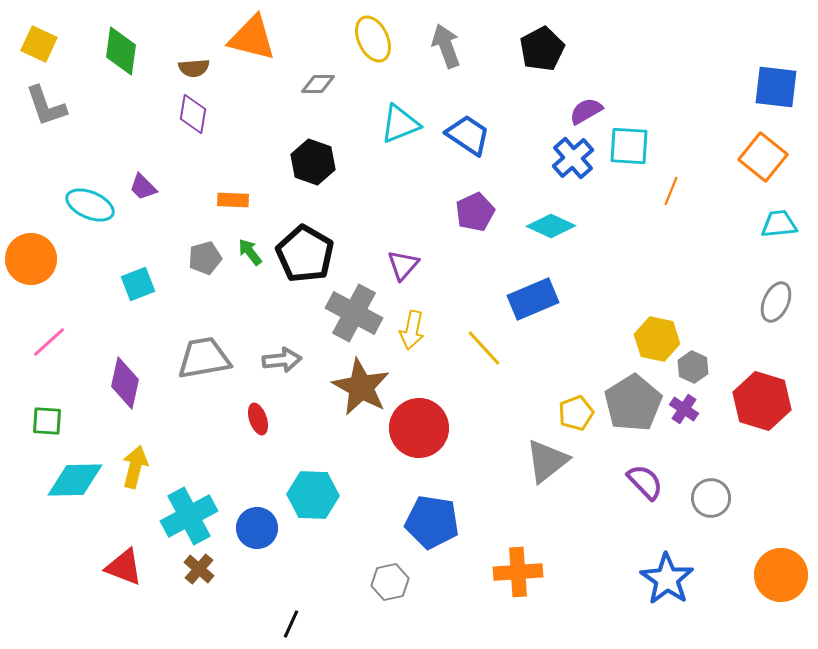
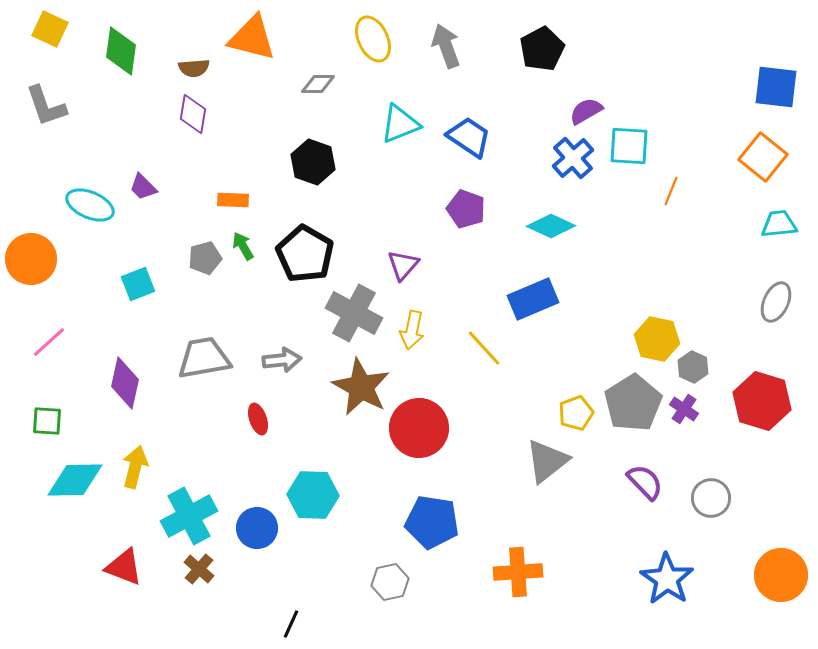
yellow square at (39, 44): moved 11 px right, 15 px up
blue trapezoid at (468, 135): moved 1 px right, 2 px down
purple pentagon at (475, 212): moved 9 px left, 3 px up; rotated 27 degrees counterclockwise
green arrow at (250, 252): moved 7 px left, 6 px up; rotated 8 degrees clockwise
